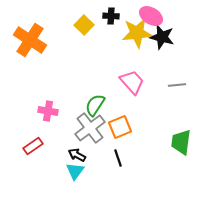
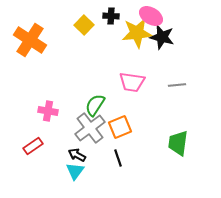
pink trapezoid: rotated 140 degrees clockwise
green trapezoid: moved 3 px left, 1 px down
